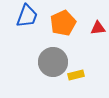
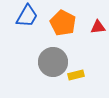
blue trapezoid: rotated 10 degrees clockwise
orange pentagon: rotated 20 degrees counterclockwise
red triangle: moved 1 px up
